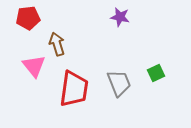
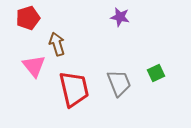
red pentagon: rotated 10 degrees counterclockwise
red trapezoid: rotated 21 degrees counterclockwise
